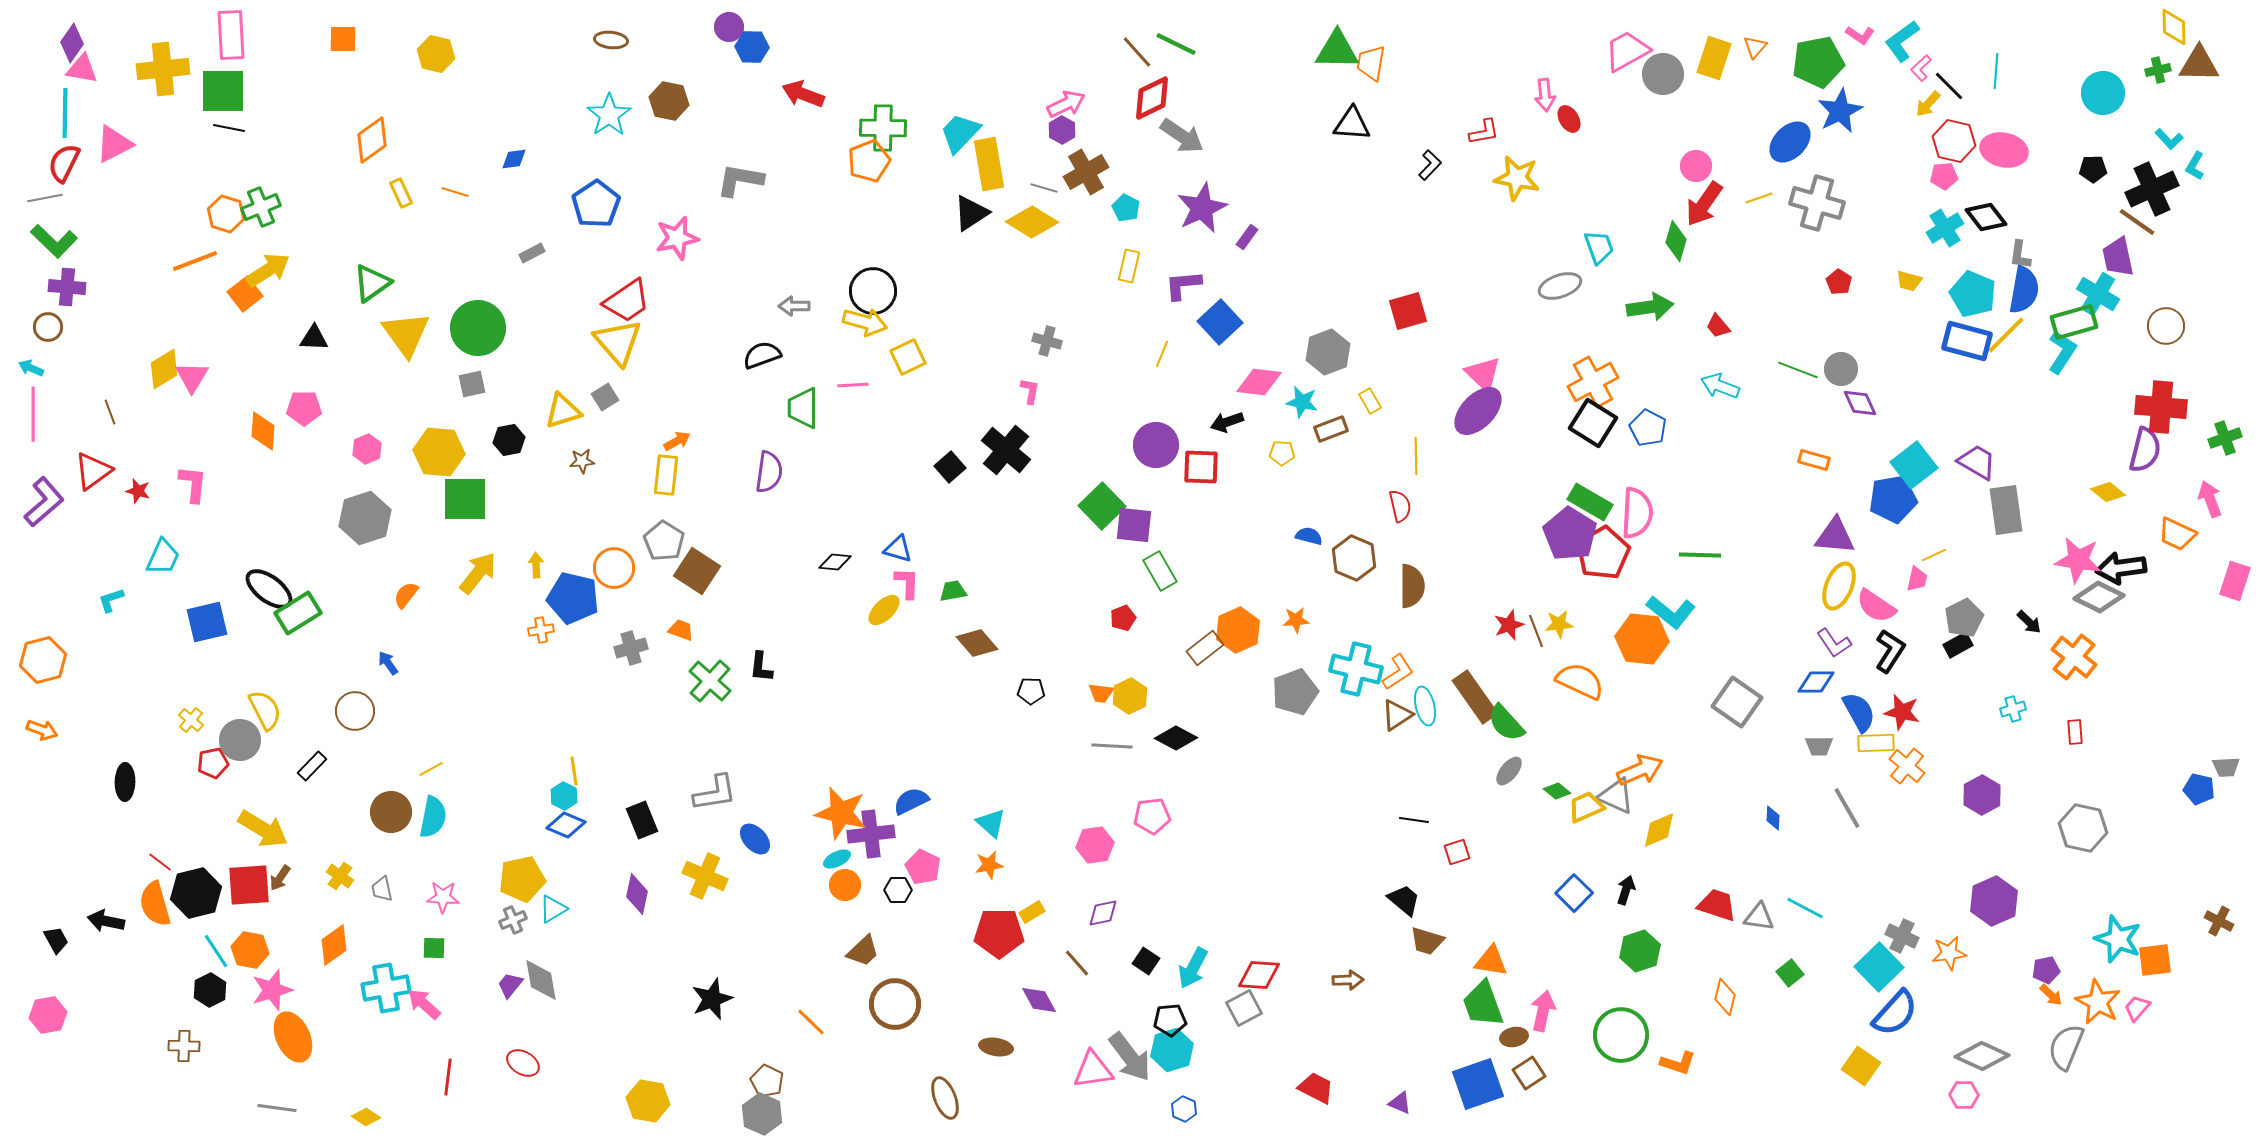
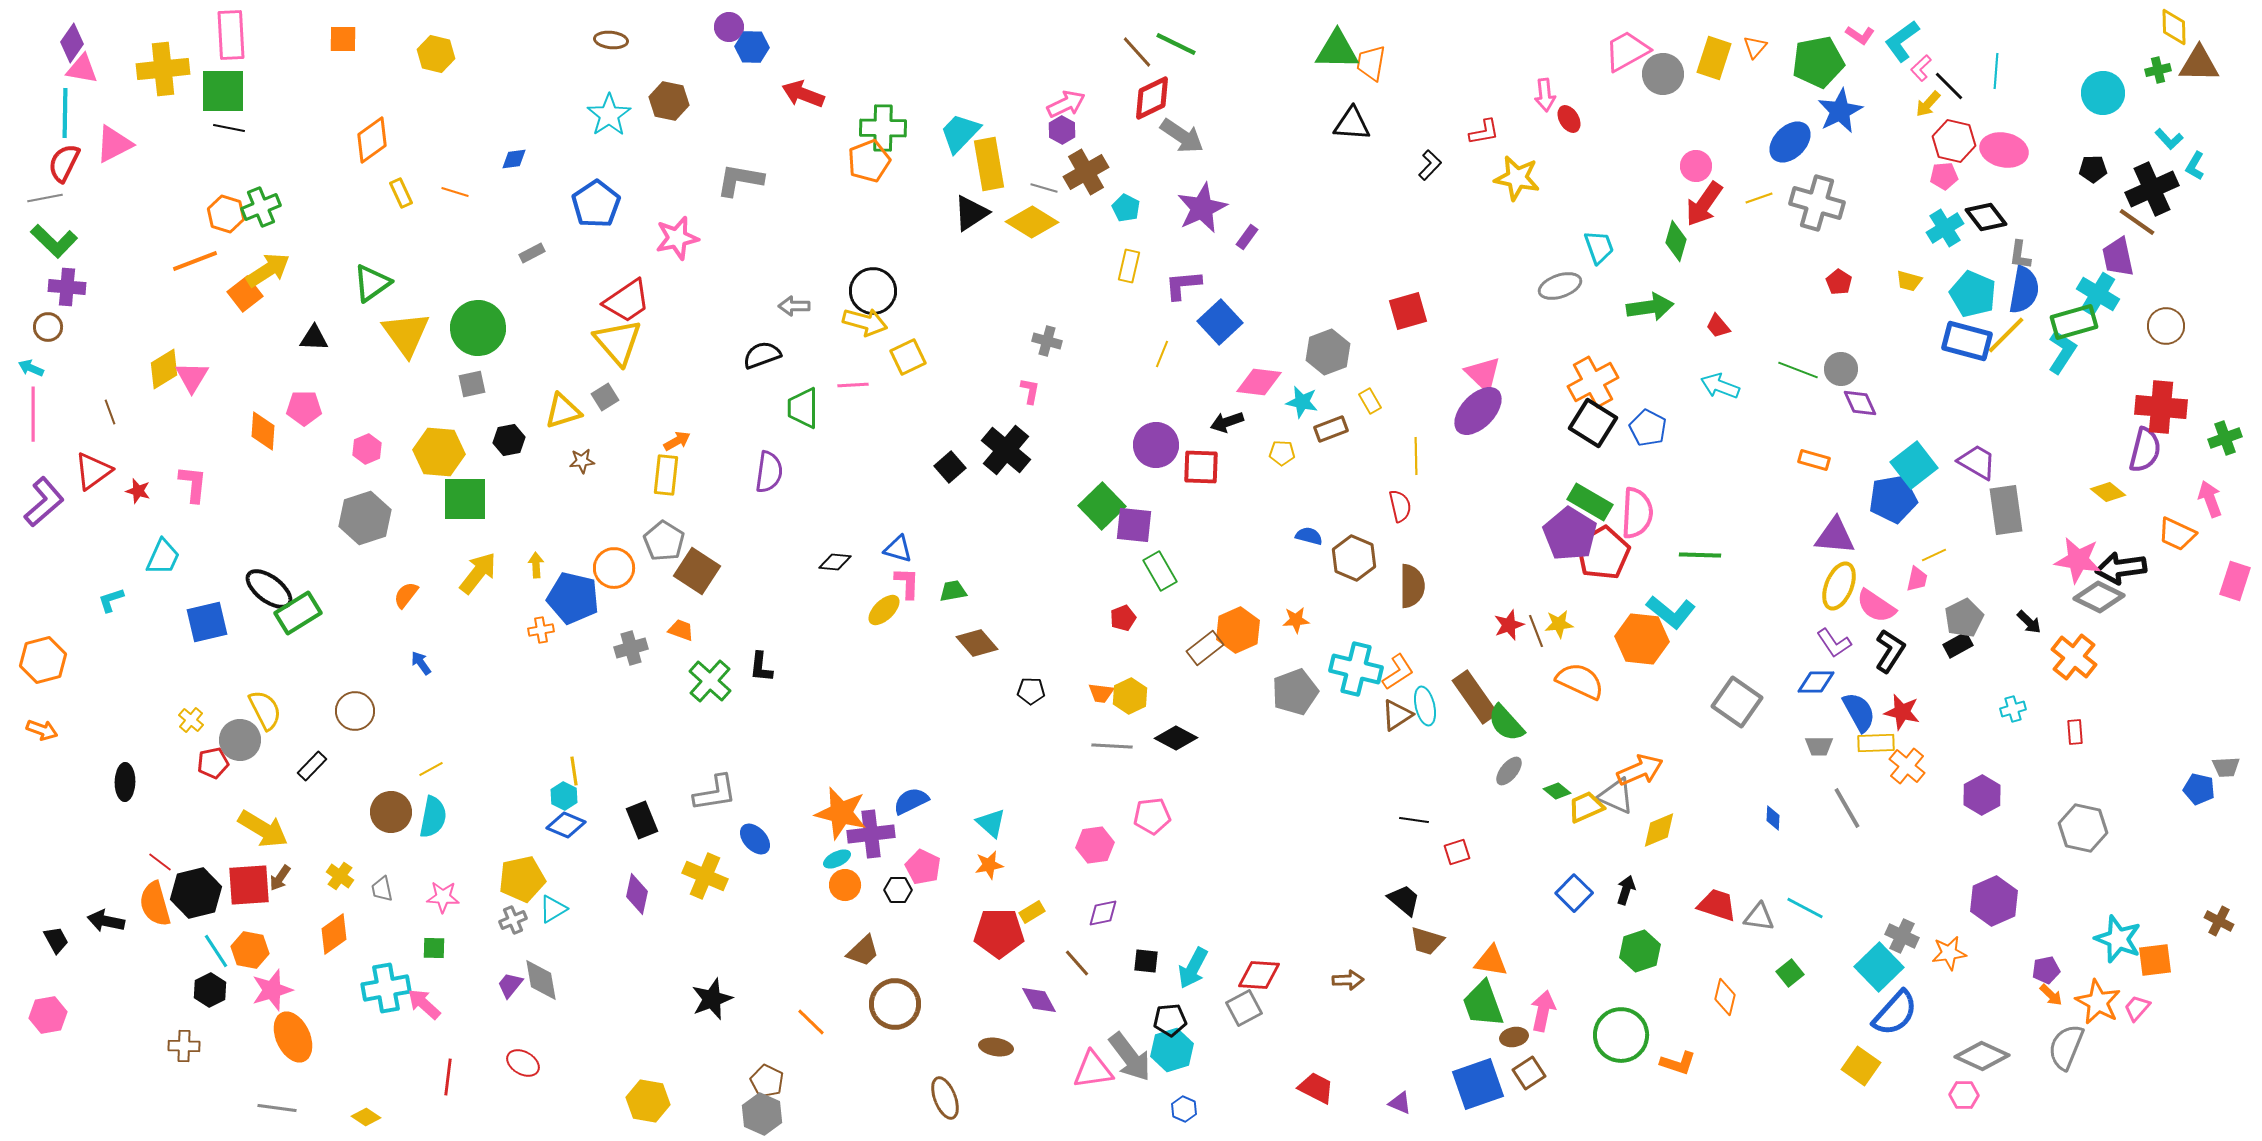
blue arrow at (388, 663): moved 33 px right
orange diamond at (334, 945): moved 11 px up
black square at (1146, 961): rotated 28 degrees counterclockwise
